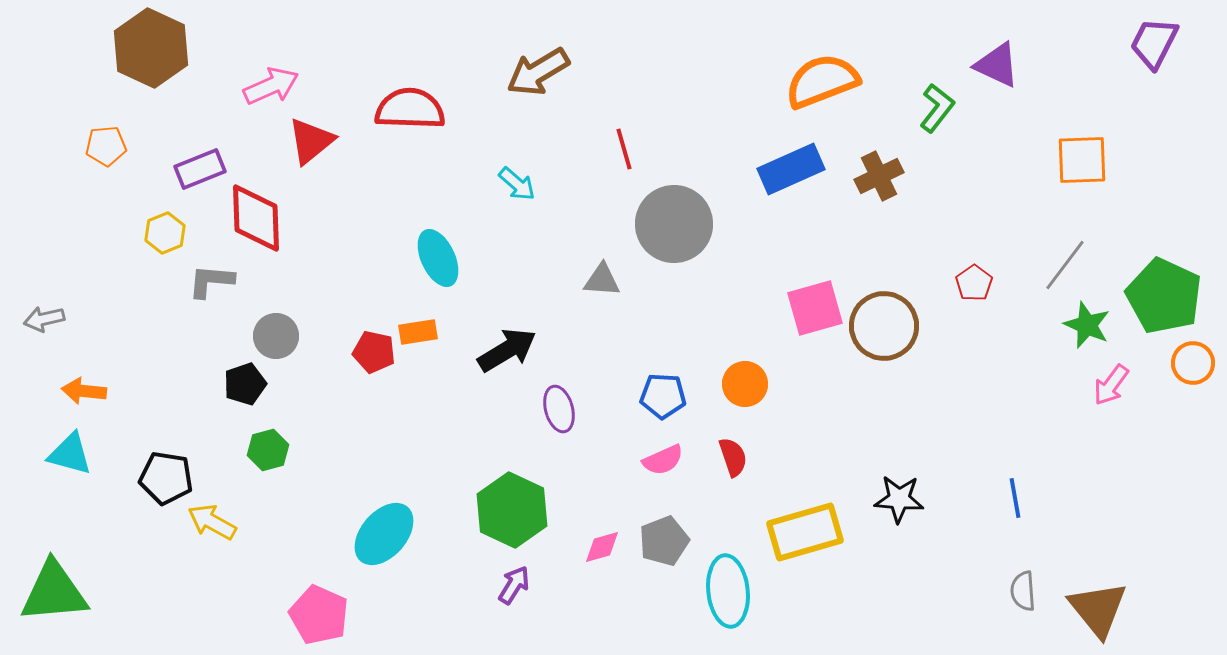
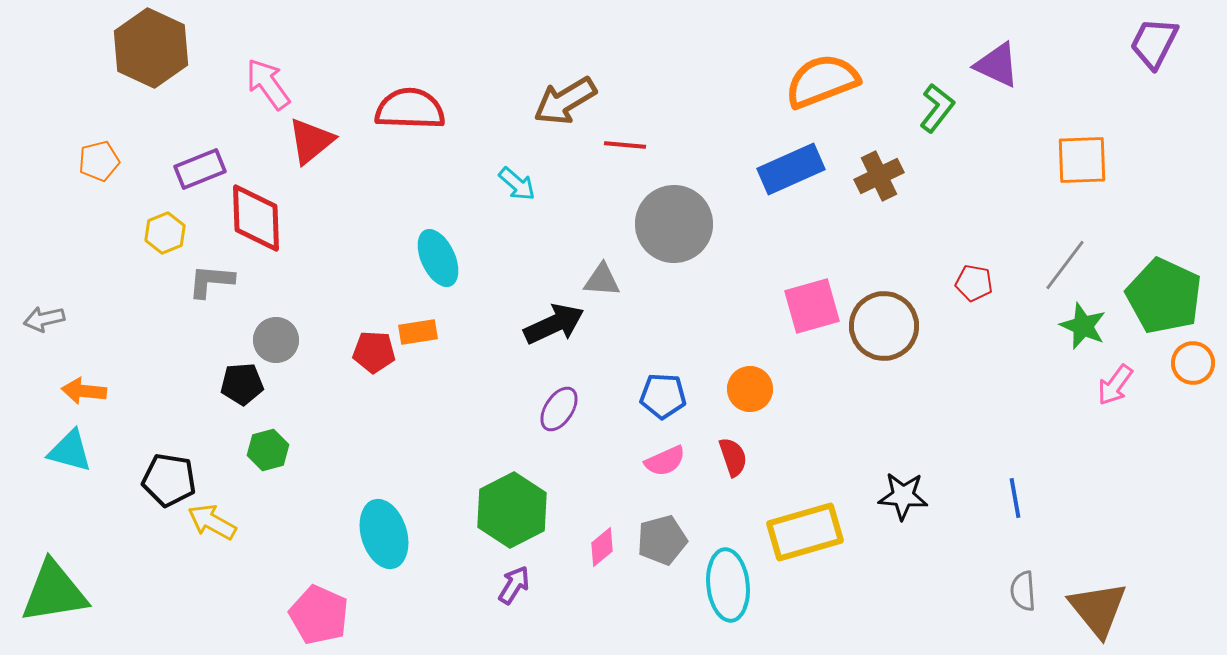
brown arrow at (538, 72): moved 27 px right, 29 px down
pink arrow at (271, 86): moved 3 px left, 2 px up; rotated 102 degrees counterclockwise
orange pentagon at (106, 146): moved 7 px left, 15 px down; rotated 9 degrees counterclockwise
red line at (624, 149): moved 1 px right, 4 px up; rotated 69 degrees counterclockwise
red pentagon at (974, 283): rotated 27 degrees counterclockwise
pink square at (815, 308): moved 3 px left, 2 px up
green star at (1087, 325): moved 4 px left, 1 px down
gray circle at (276, 336): moved 4 px down
black arrow at (507, 350): moved 47 px right, 26 px up; rotated 6 degrees clockwise
red pentagon at (374, 352): rotated 9 degrees counterclockwise
black pentagon at (245, 384): moved 3 px left; rotated 15 degrees clockwise
orange circle at (745, 384): moved 5 px right, 5 px down
pink arrow at (1111, 385): moved 4 px right
purple ellipse at (559, 409): rotated 48 degrees clockwise
cyan triangle at (70, 454): moved 3 px up
pink semicircle at (663, 460): moved 2 px right, 1 px down
black pentagon at (166, 478): moved 3 px right, 2 px down
black star at (899, 499): moved 4 px right, 3 px up
green hexagon at (512, 510): rotated 8 degrees clockwise
cyan ellipse at (384, 534): rotated 58 degrees counterclockwise
gray pentagon at (664, 541): moved 2 px left, 1 px up; rotated 6 degrees clockwise
pink diamond at (602, 547): rotated 24 degrees counterclockwise
cyan ellipse at (728, 591): moved 6 px up
green triangle at (54, 592): rotated 4 degrees counterclockwise
